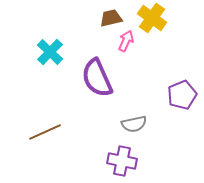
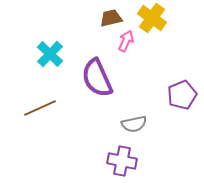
cyan cross: moved 2 px down
brown line: moved 5 px left, 24 px up
